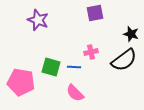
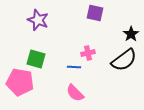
purple square: rotated 24 degrees clockwise
black star: rotated 21 degrees clockwise
pink cross: moved 3 px left, 1 px down
green square: moved 15 px left, 8 px up
pink pentagon: moved 1 px left
